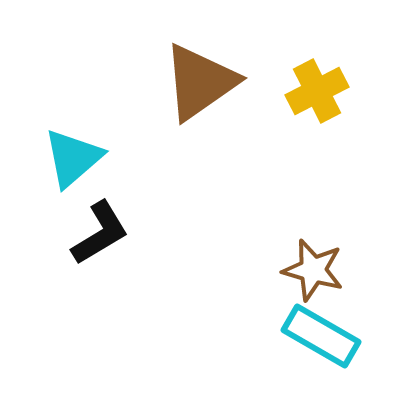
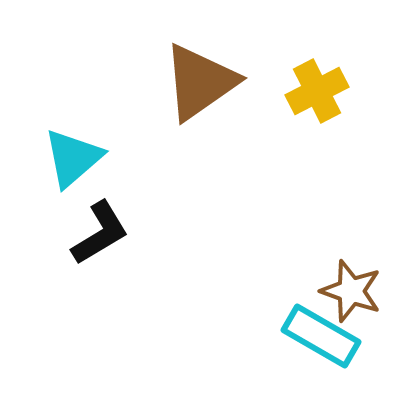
brown star: moved 38 px right, 21 px down; rotated 4 degrees clockwise
